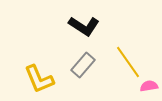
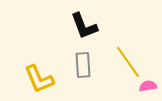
black L-shape: rotated 36 degrees clockwise
gray rectangle: rotated 45 degrees counterclockwise
pink semicircle: moved 1 px left
